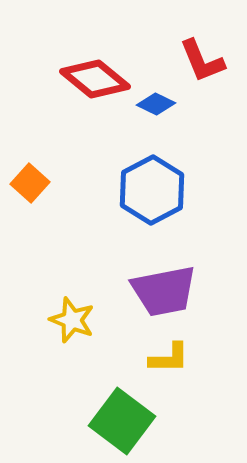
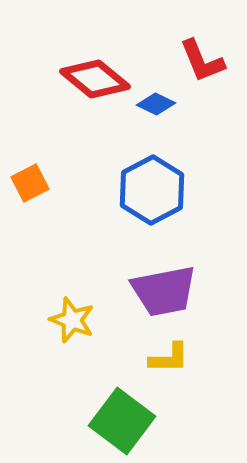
orange square: rotated 21 degrees clockwise
